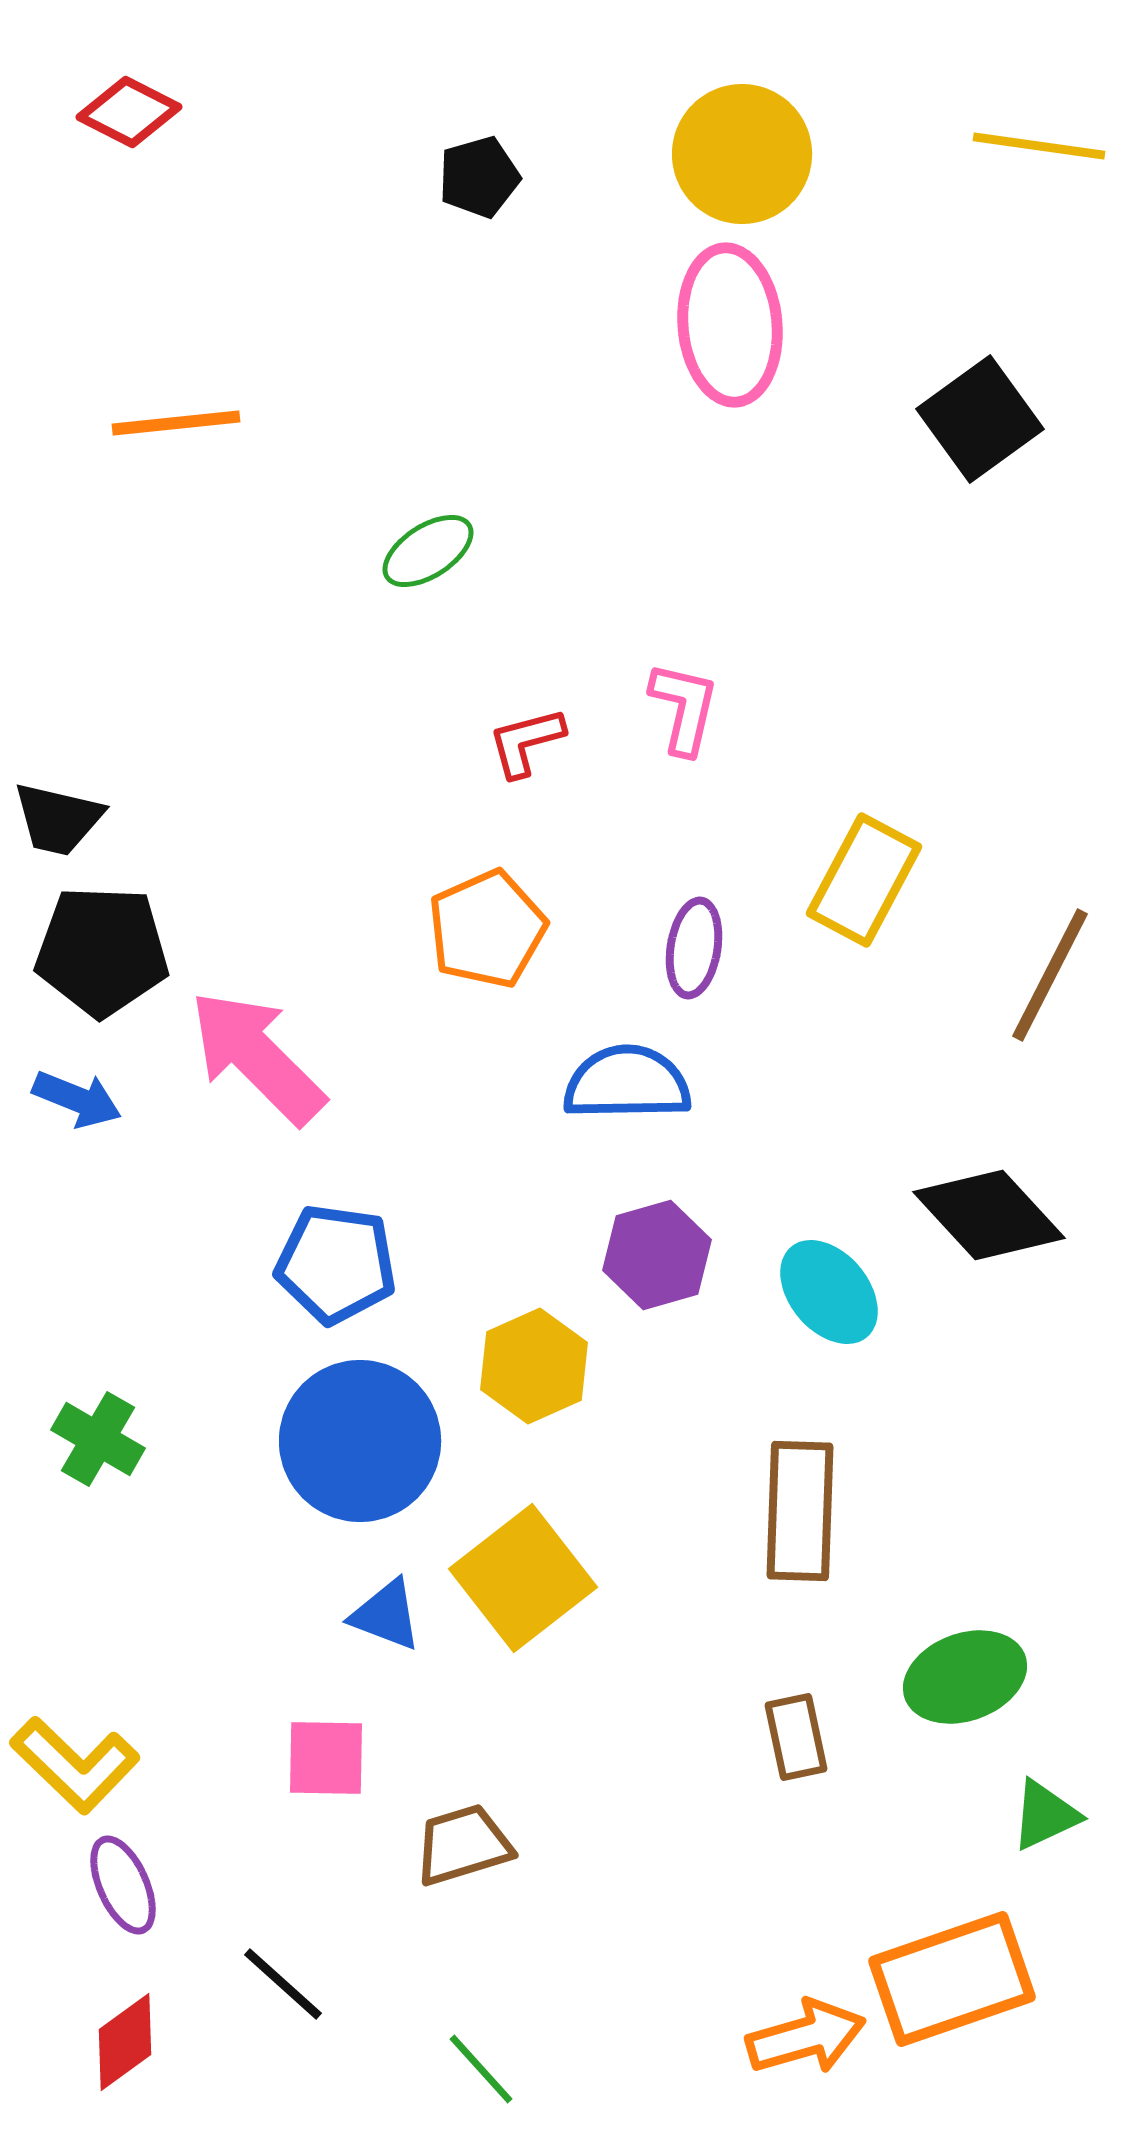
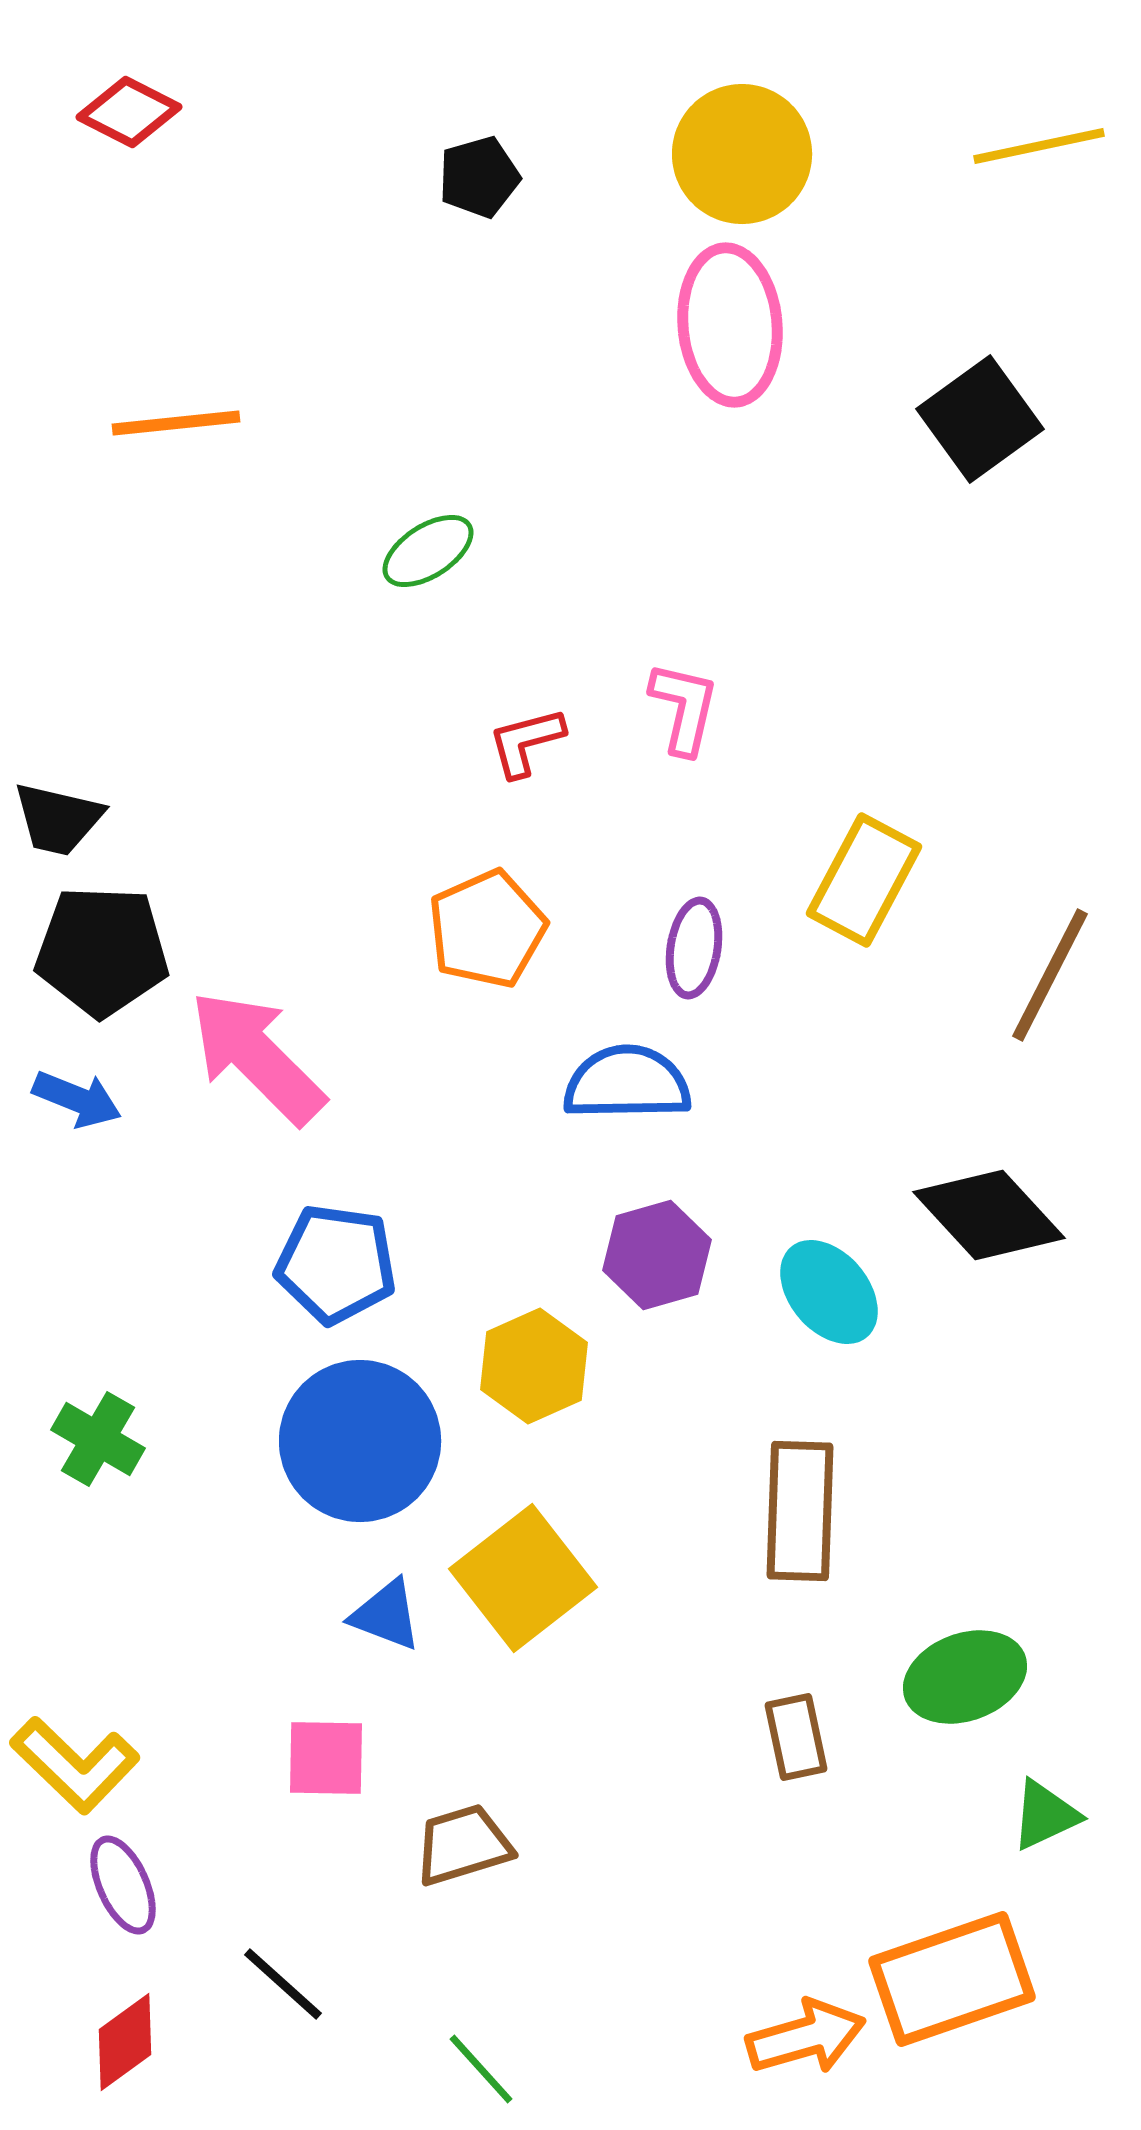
yellow line at (1039, 146): rotated 20 degrees counterclockwise
